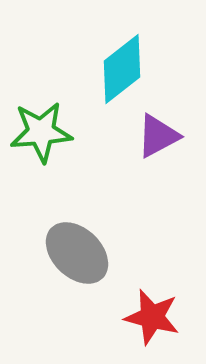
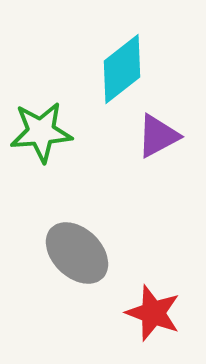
red star: moved 1 px right, 4 px up; rotated 6 degrees clockwise
